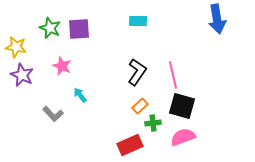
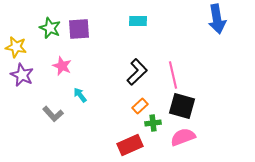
black L-shape: rotated 12 degrees clockwise
